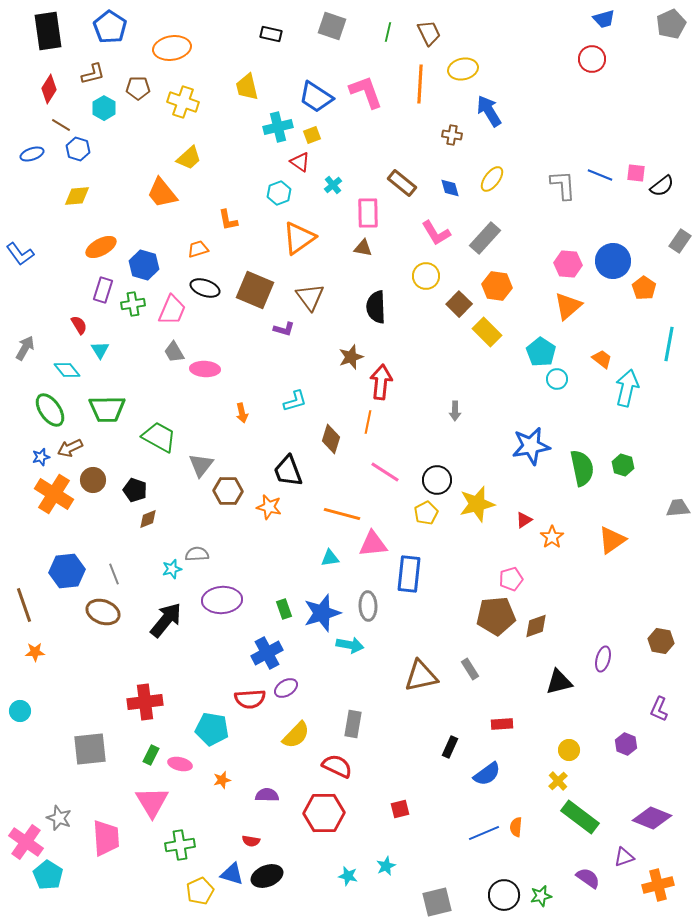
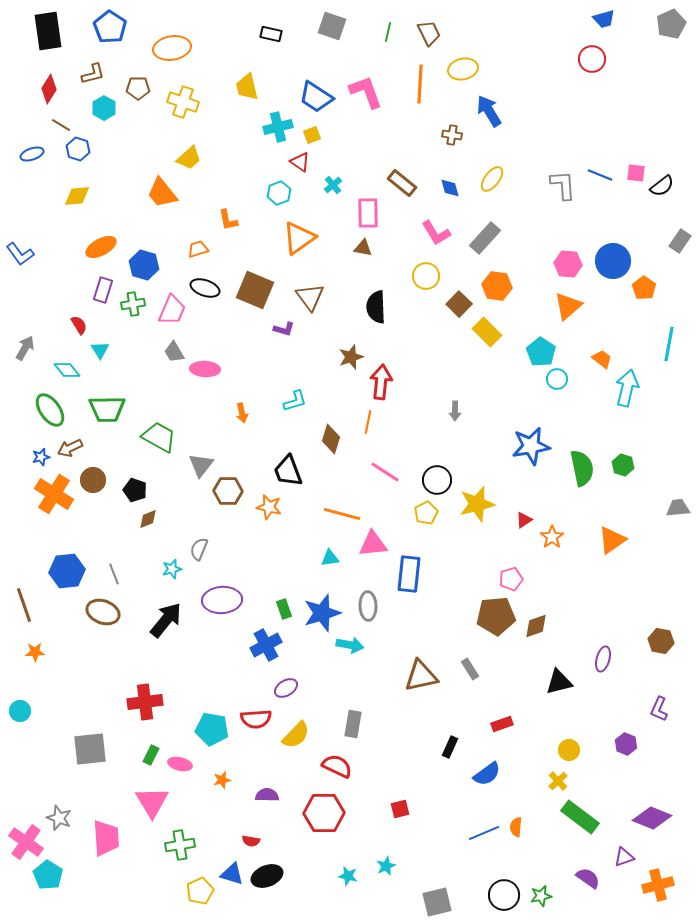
gray semicircle at (197, 554): moved 2 px right, 5 px up; rotated 65 degrees counterclockwise
blue cross at (267, 653): moved 1 px left, 8 px up
red semicircle at (250, 699): moved 6 px right, 20 px down
red rectangle at (502, 724): rotated 15 degrees counterclockwise
